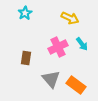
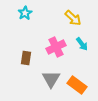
yellow arrow: moved 3 px right; rotated 18 degrees clockwise
pink cross: moved 2 px left
gray triangle: rotated 12 degrees clockwise
orange rectangle: moved 1 px right
